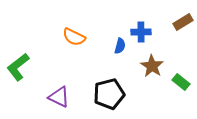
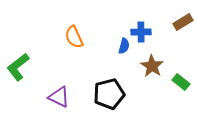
orange semicircle: rotated 40 degrees clockwise
blue semicircle: moved 4 px right
